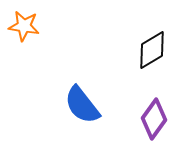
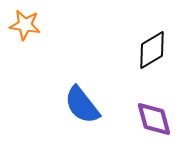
orange star: moved 1 px right, 1 px up
purple diamond: rotated 51 degrees counterclockwise
